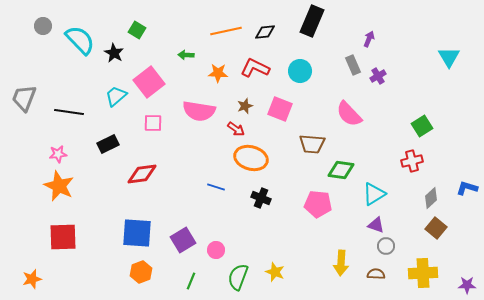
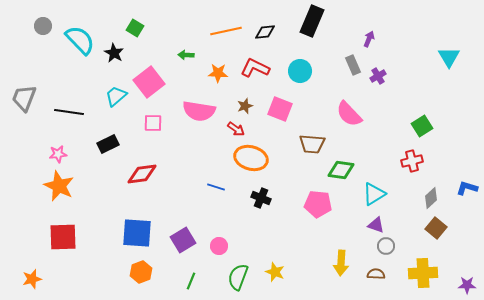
green square at (137, 30): moved 2 px left, 2 px up
pink circle at (216, 250): moved 3 px right, 4 px up
